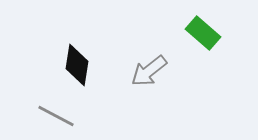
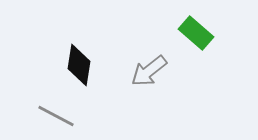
green rectangle: moved 7 px left
black diamond: moved 2 px right
